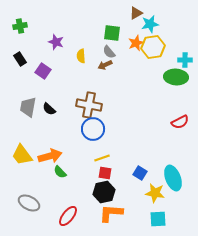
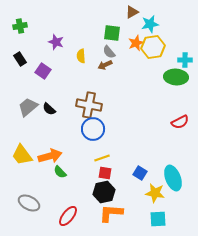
brown triangle: moved 4 px left, 1 px up
gray trapezoid: rotated 40 degrees clockwise
